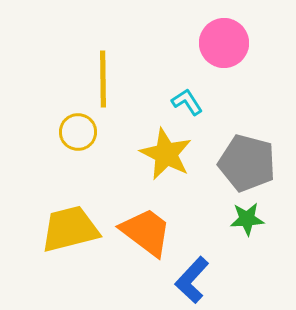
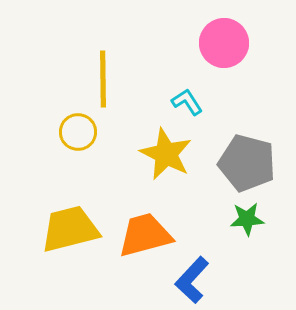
orange trapezoid: moved 1 px left, 3 px down; rotated 52 degrees counterclockwise
